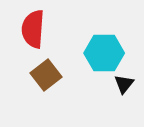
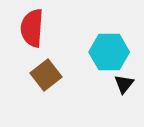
red semicircle: moved 1 px left, 1 px up
cyan hexagon: moved 5 px right, 1 px up
